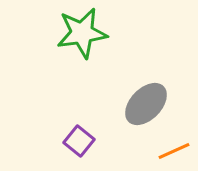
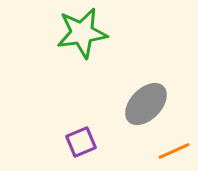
purple square: moved 2 px right, 1 px down; rotated 28 degrees clockwise
